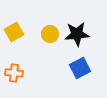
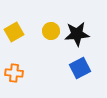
yellow circle: moved 1 px right, 3 px up
